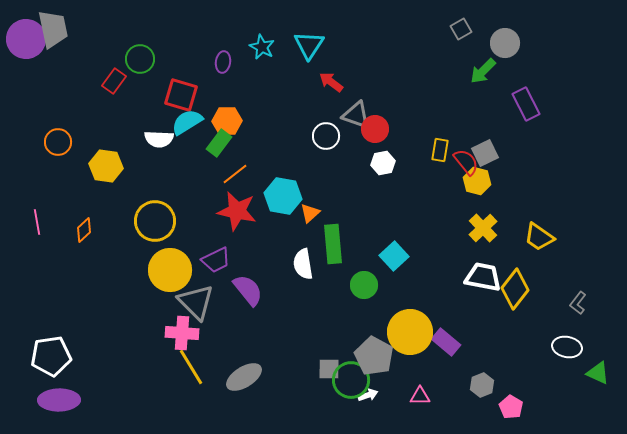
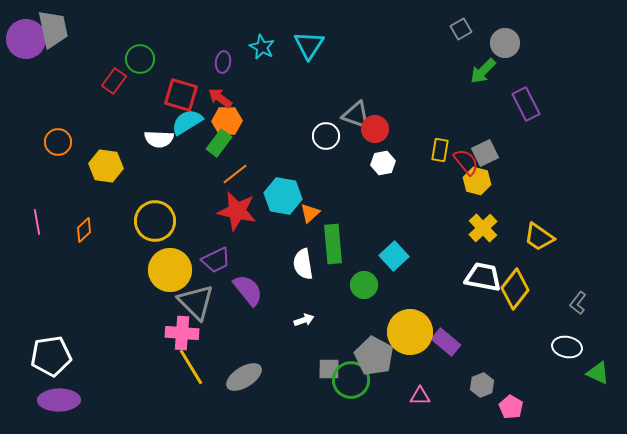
red arrow at (331, 82): moved 111 px left, 16 px down
white arrow at (368, 395): moved 64 px left, 75 px up
